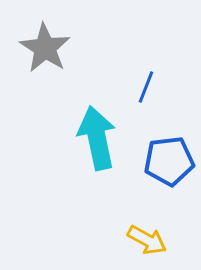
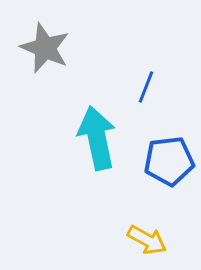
gray star: rotated 9 degrees counterclockwise
